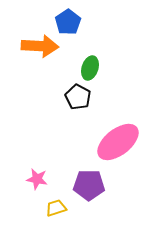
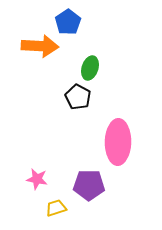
pink ellipse: rotated 51 degrees counterclockwise
